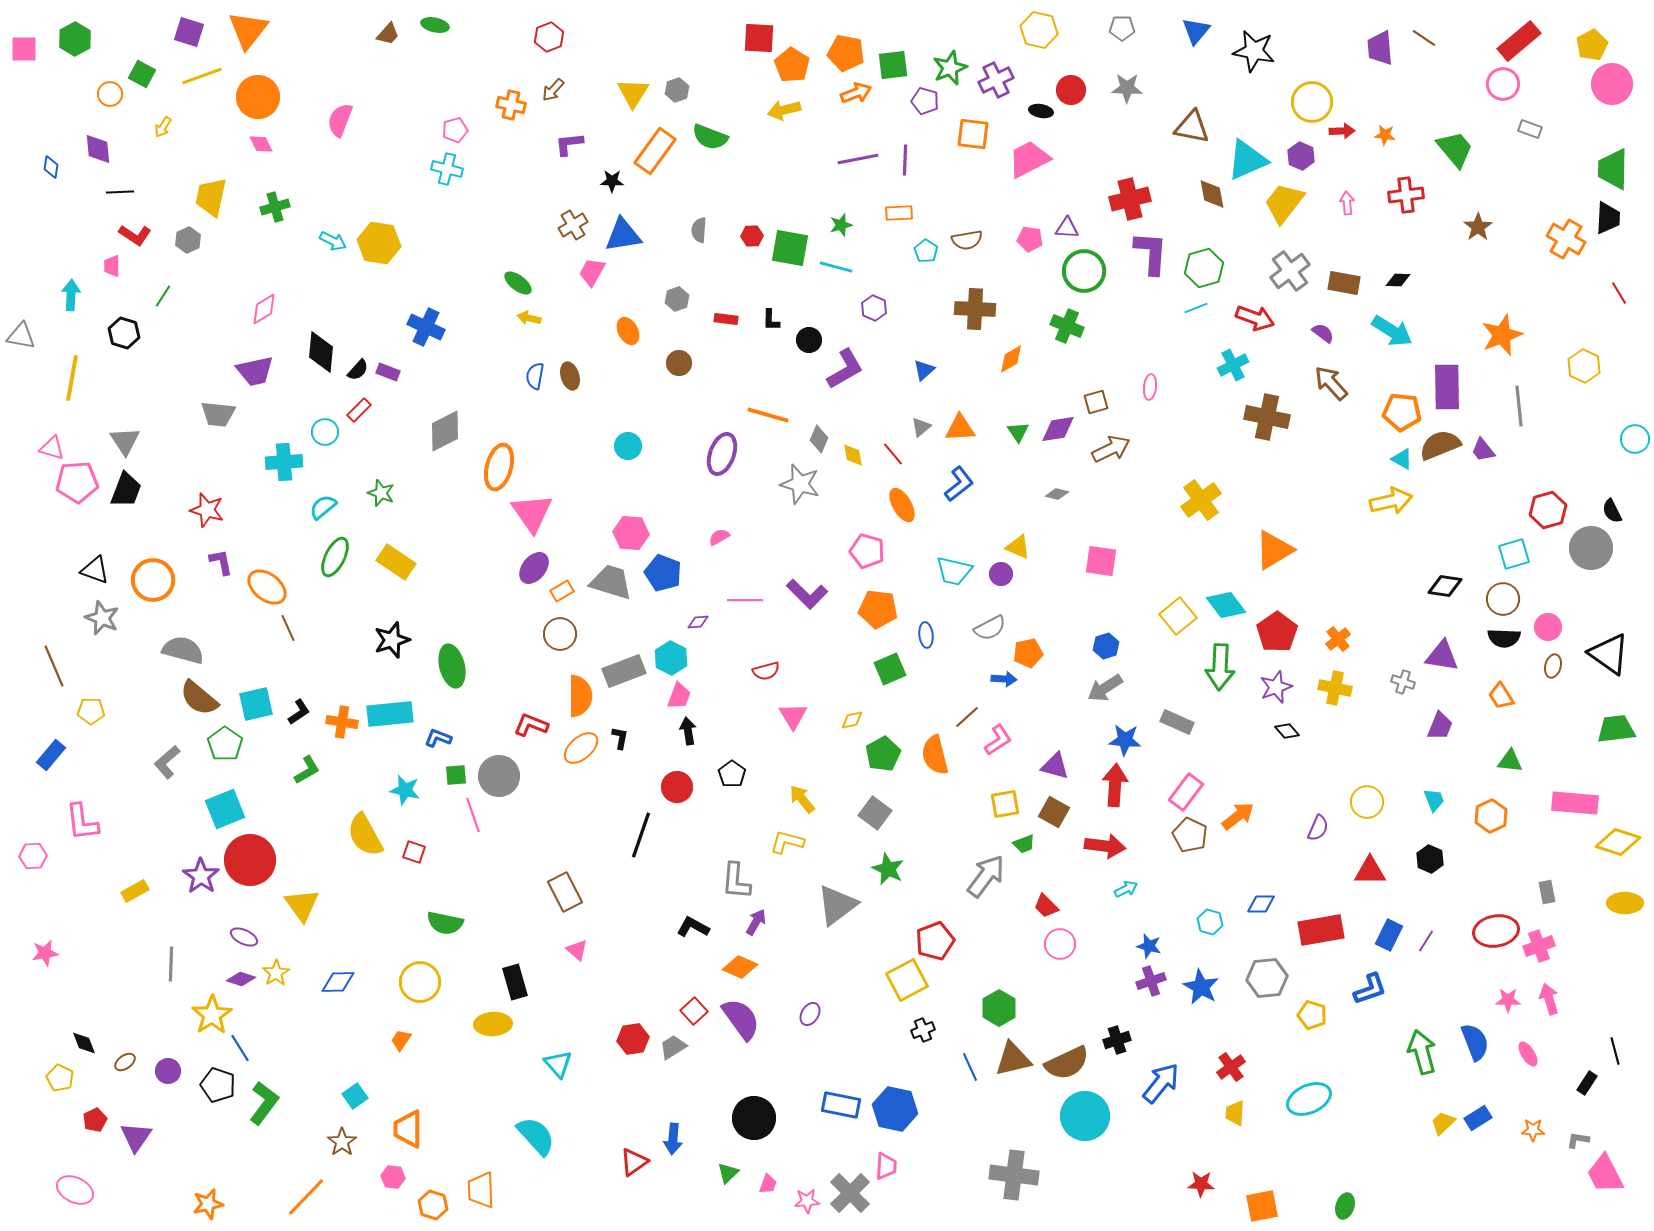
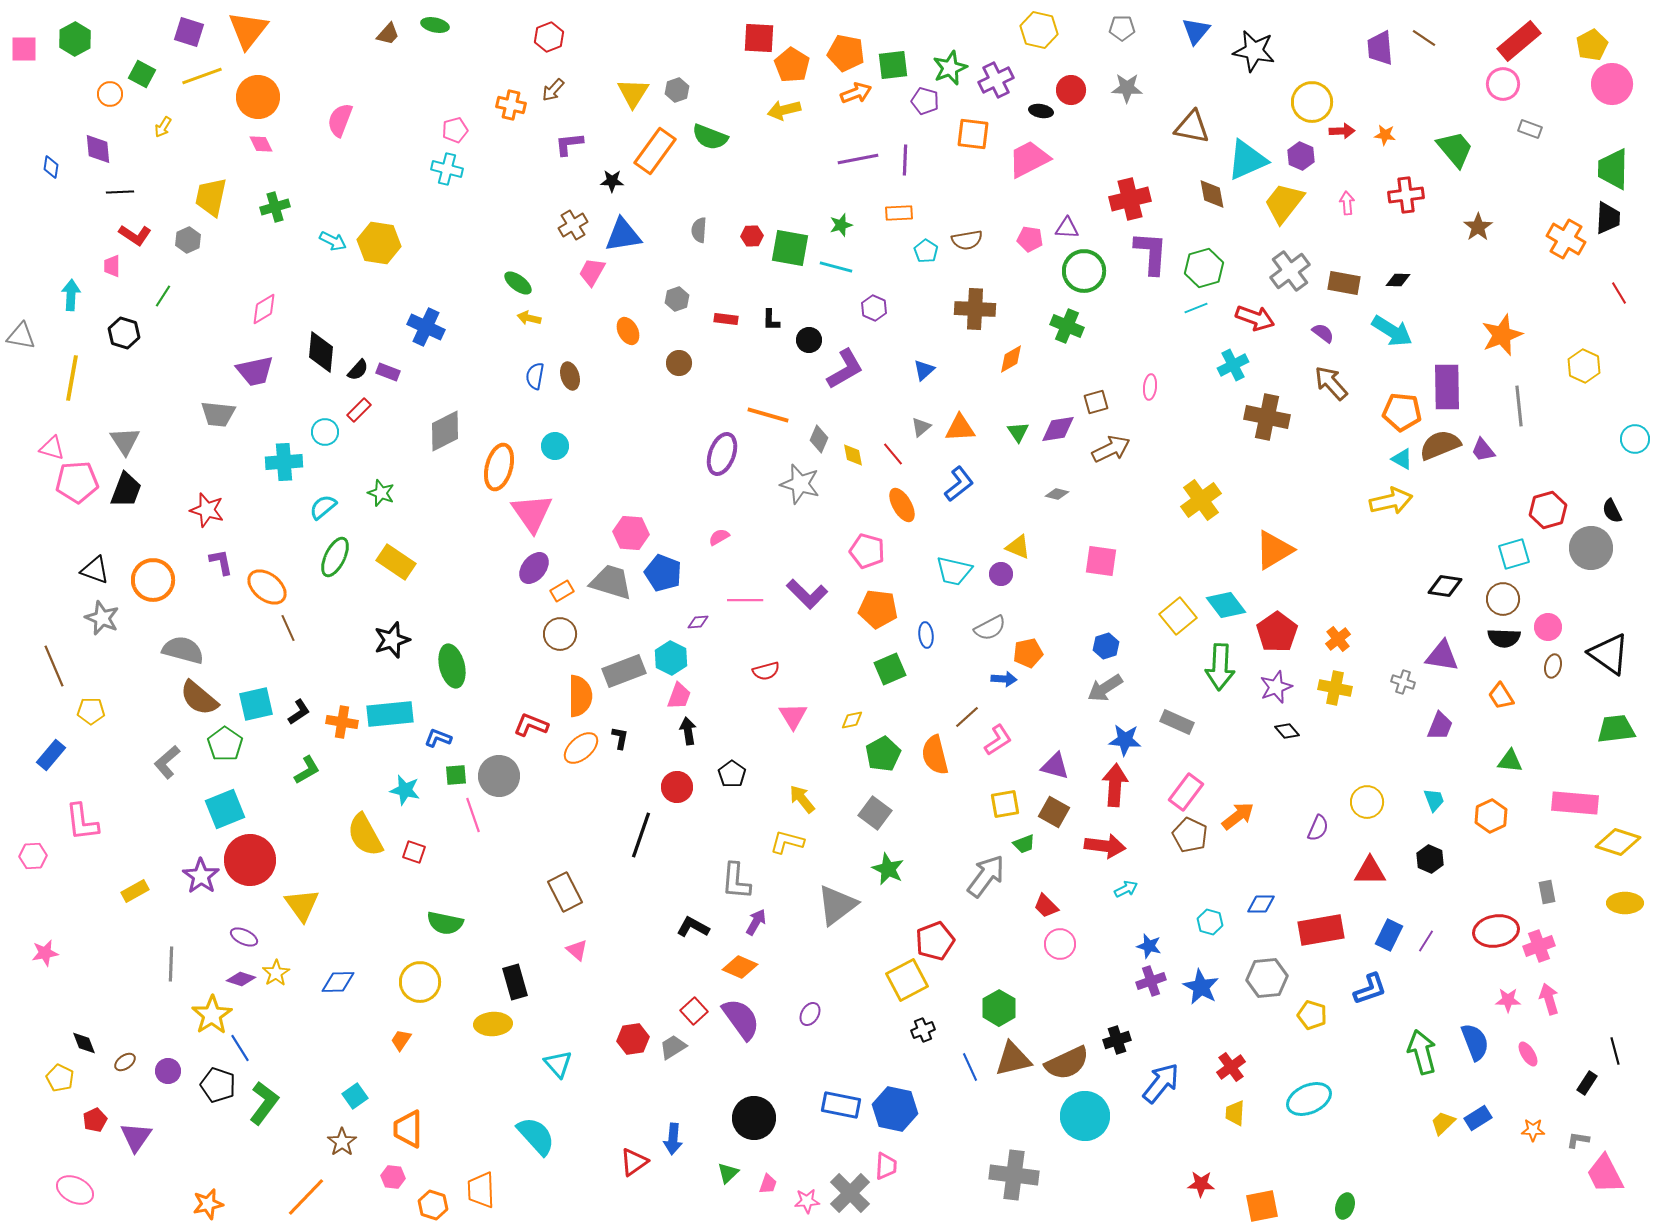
cyan circle at (628, 446): moved 73 px left
